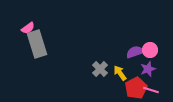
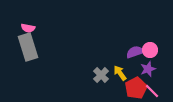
pink semicircle: rotated 48 degrees clockwise
gray rectangle: moved 9 px left, 3 px down
gray cross: moved 1 px right, 6 px down
pink line: moved 1 px right, 1 px down; rotated 28 degrees clockwise
